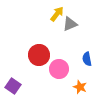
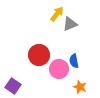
blue semicircle: moved 13 px left, 2 px down
